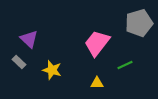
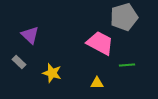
gray pentagon: moved 15 px left, 6 px up
purple triangle: moved 1 px right, 4 px up
pink trapezoid: moved 3 px right; rotated 80 degrees clockwise
green line: moved 2 px right; rotated 21 degrees clockwise
yellow star: moved 3 px down
